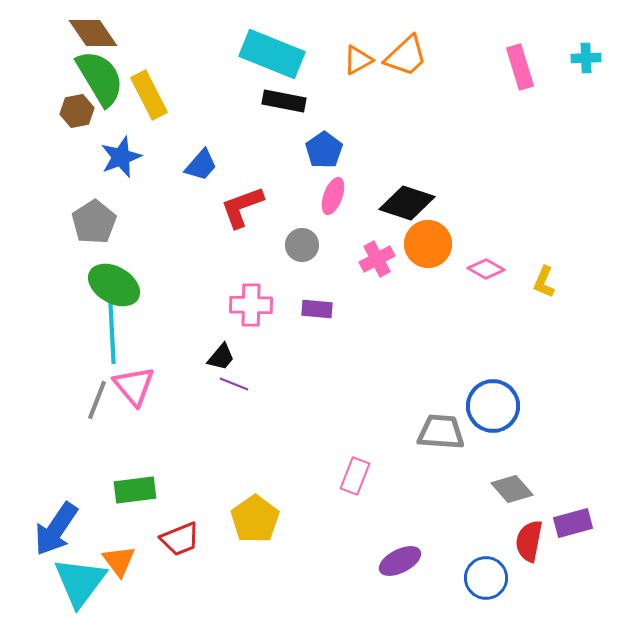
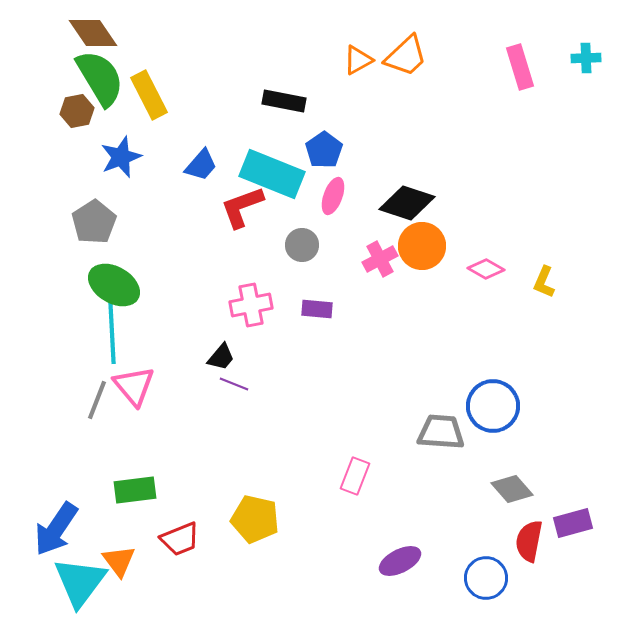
cyan rectangle at (272, 54): moved 120 px down
orange circle at (428, 244): moved 6 px left, 2 px down
pink cross at (377, 259): moved 3 px right
pink cross at (251, 305): rotated 12 degrees counterclockwise
yellow pentagon at (255, 519): rotated 24 degrees counterclockwise
